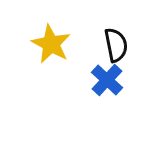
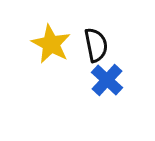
black semicircle: moved 20 px left
